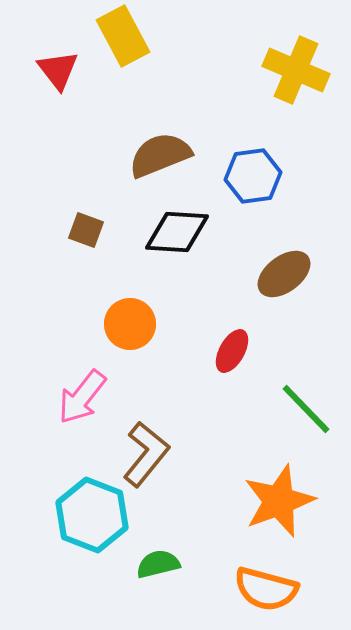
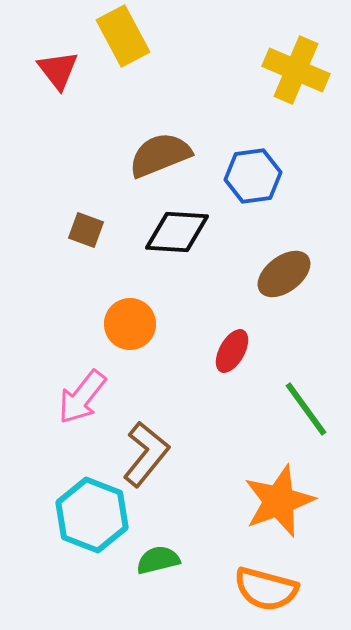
green line: rotated 8 degrees clockwise
green semicircle: moved 4 px up
